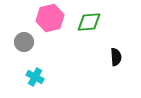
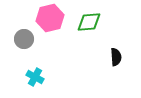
gray circle: moved 3 px up
